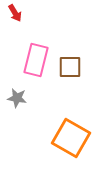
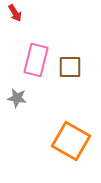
orange square: moved 3 px down
